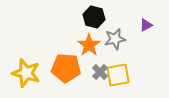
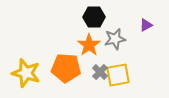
black hexagon: rotated 15 degrees counterclockwise
